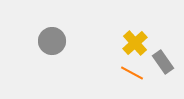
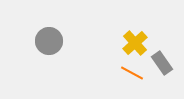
gray circle: moved 3 px left
gray rectangle: moved 1 px left, 1 px down
